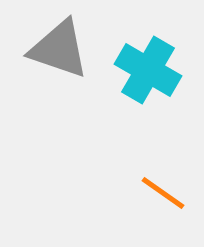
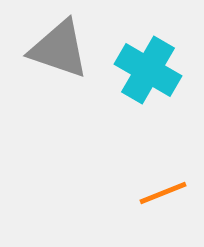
orange line: rotated 57 degrees counterclockwise
